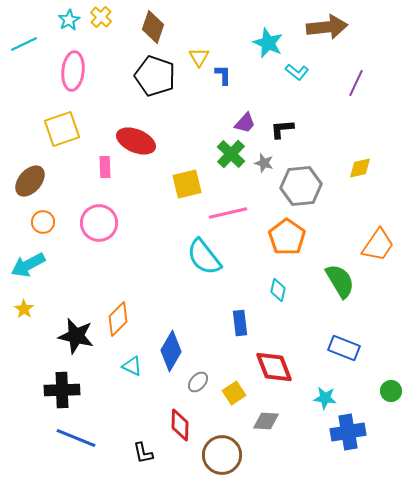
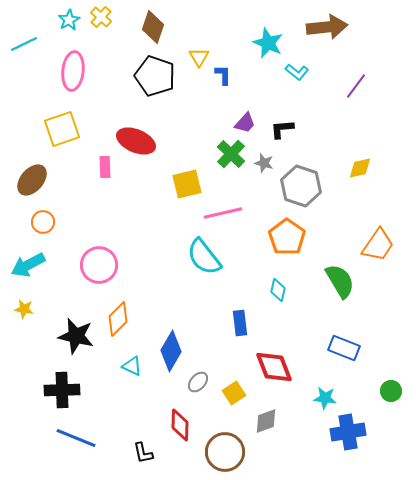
purple line at (356, 83): moved 3 px down; rotated 12 degrees clockwise
brown ellipse at (30, 181): moved 2 px right, 1 px up
gray hexagon at (301, 186): rotated 24 degrees clockwise
pink line at (228, 213): moved 5 px left
pink circle at (99, 223): moved 42 px down
yellow star at (24, 309): rotated 24 degrees counterclockwise
gray diamond at (266, 421): rotated 24 degrees counterclockwise
brown circle at (222, 455): moved 3 px right, 3 px up
